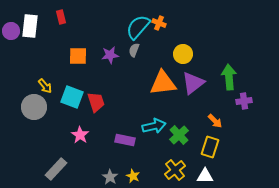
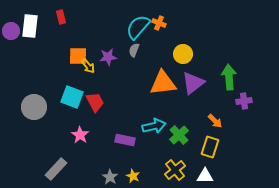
purple star: moved 2 px left, 2 px down
yellow arrow: moved 43 px right, 20 px up
red trapezoid: moved 1 px left; rotated 10 degrees counterclockwise
